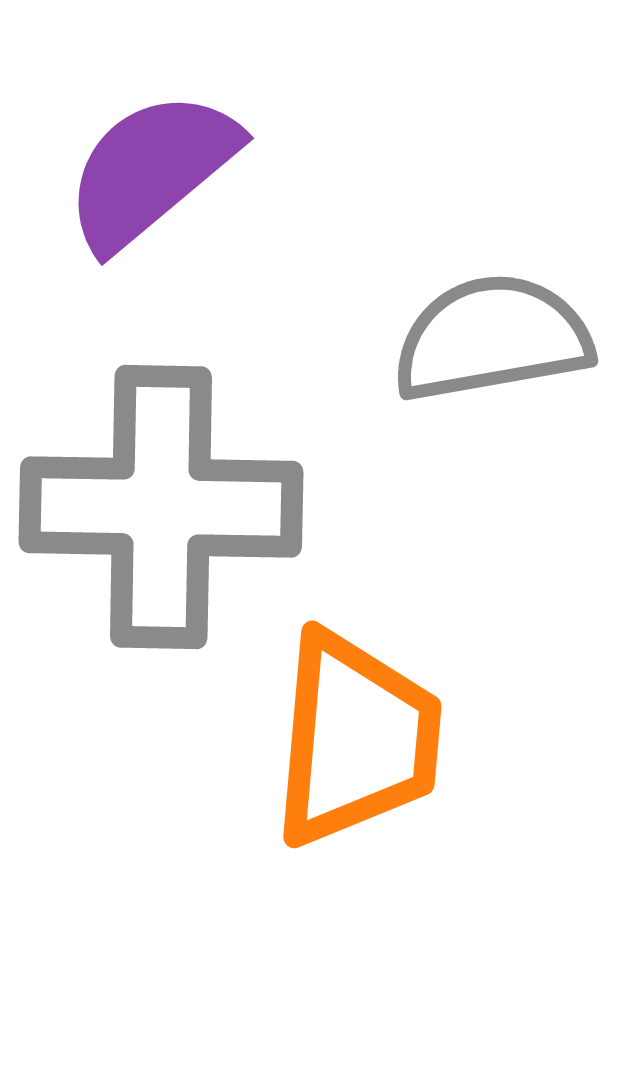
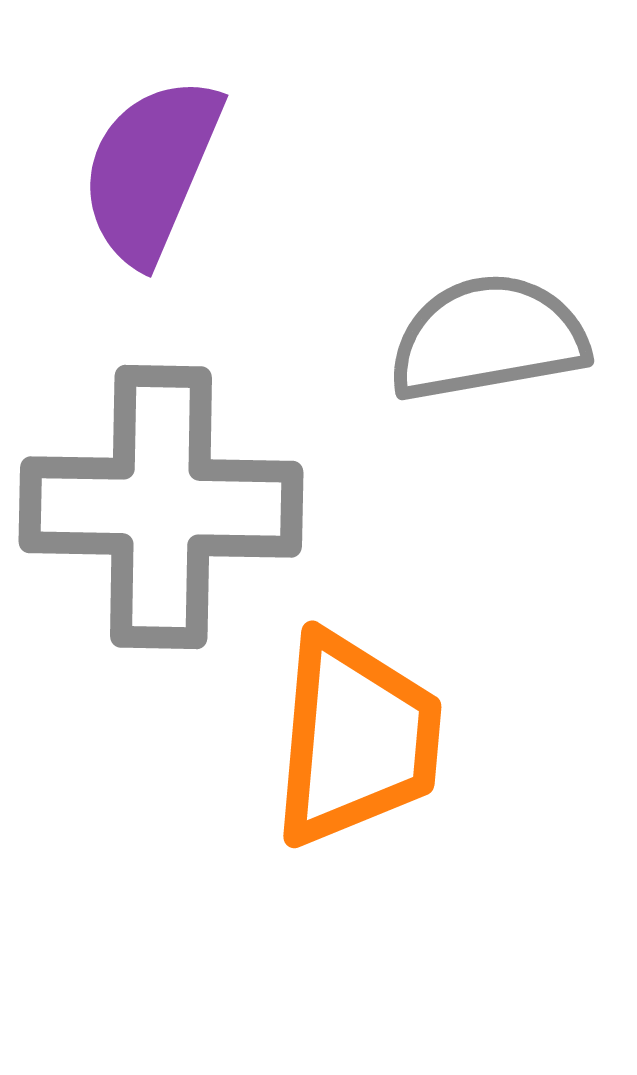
purple semicircle: rotated 27 degrees counterclockwise
gray semicircle: moved 4 px left
